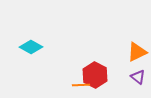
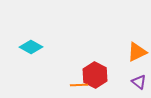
purple triangle: moved 1 px right, 5 px down
orange line: moved 2 px left
